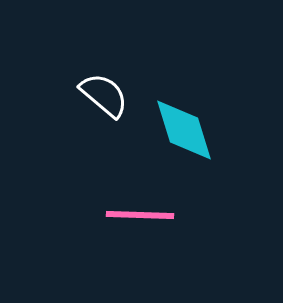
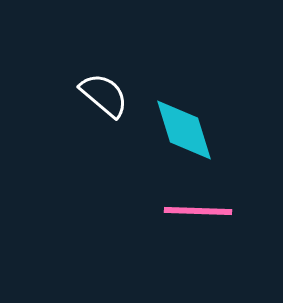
pink line: moved 58 px right, 4 px up
